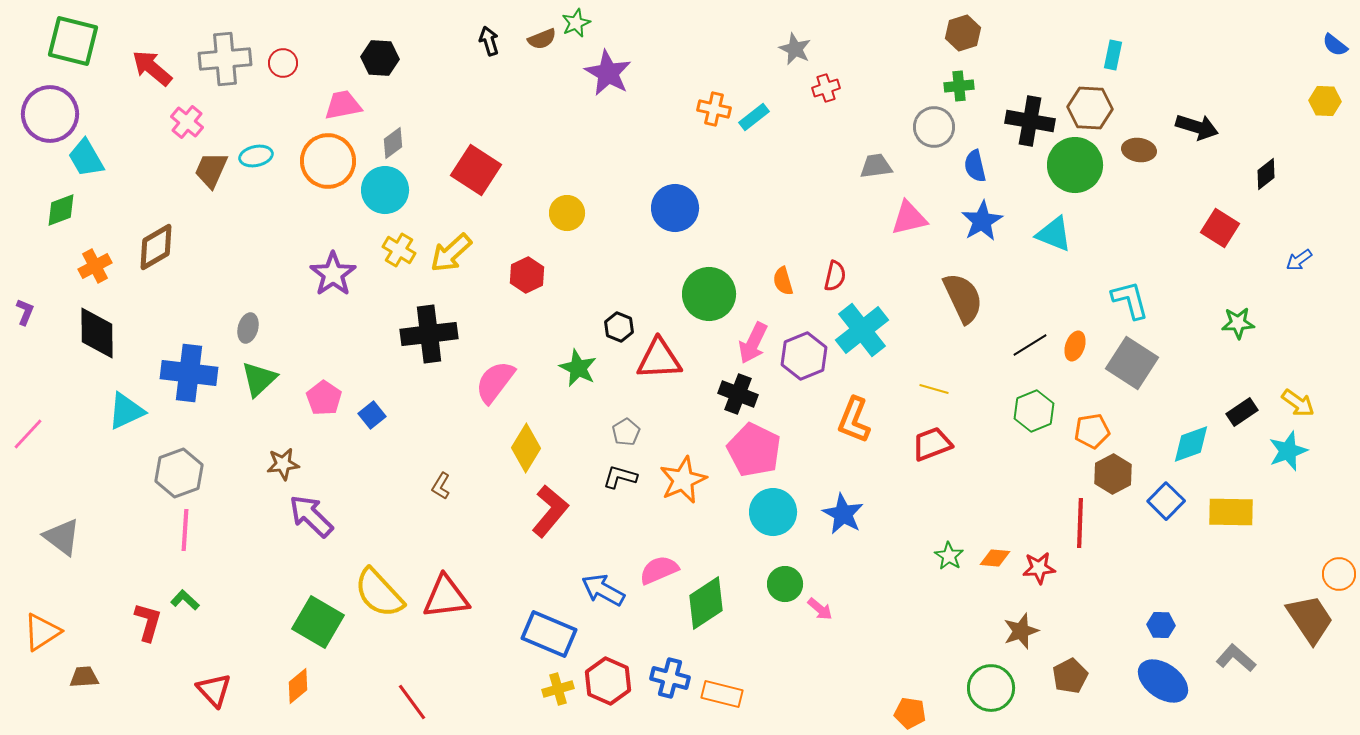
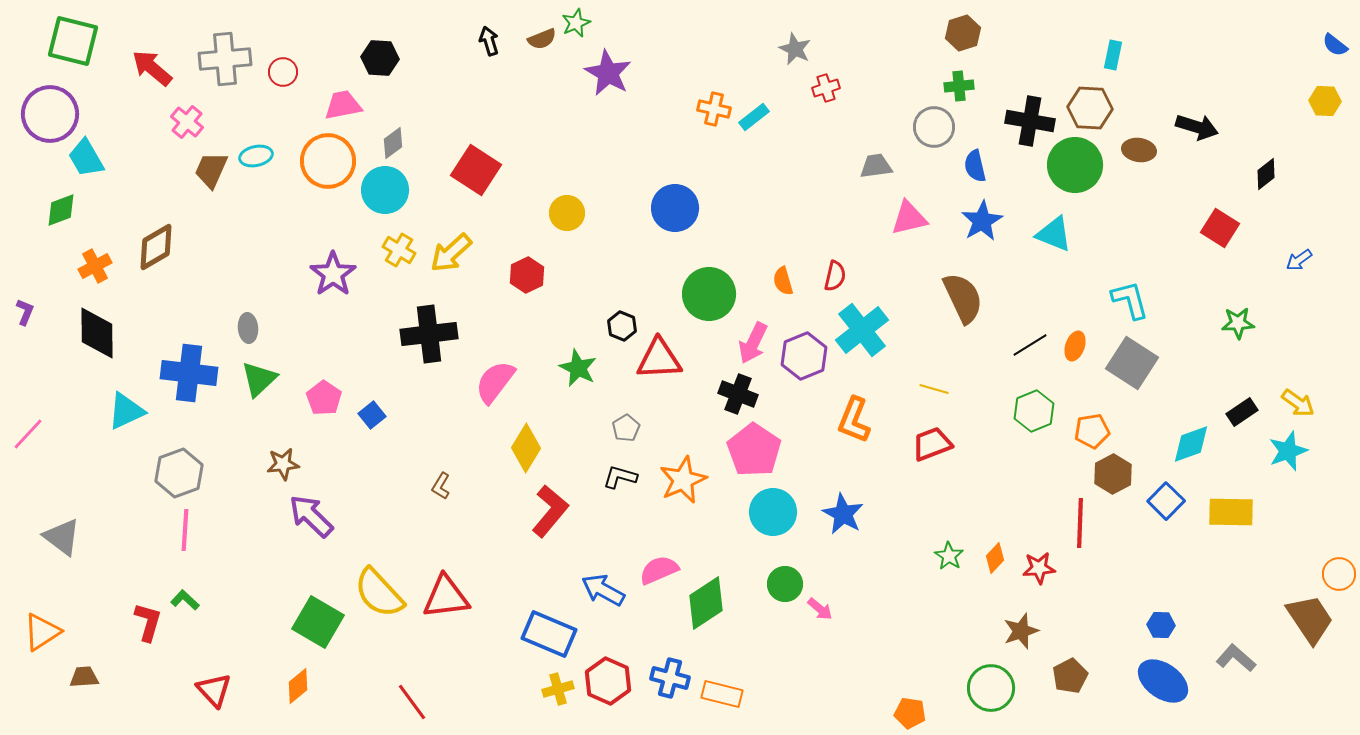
red circle at (283, 63): moved 9 px down
black hexagon at (619, 327): moved 3 px right, 1 px up
gray ellipse at (248, 328): rotated 20 degrees counterclockwise
gray pentagon at (626, 432): moved 4 px up
pink pentagon at (754, 450): rotated 8 degrees clockwise
orange diamond at (995, 558): rotated 52 degrees counterclockwise
